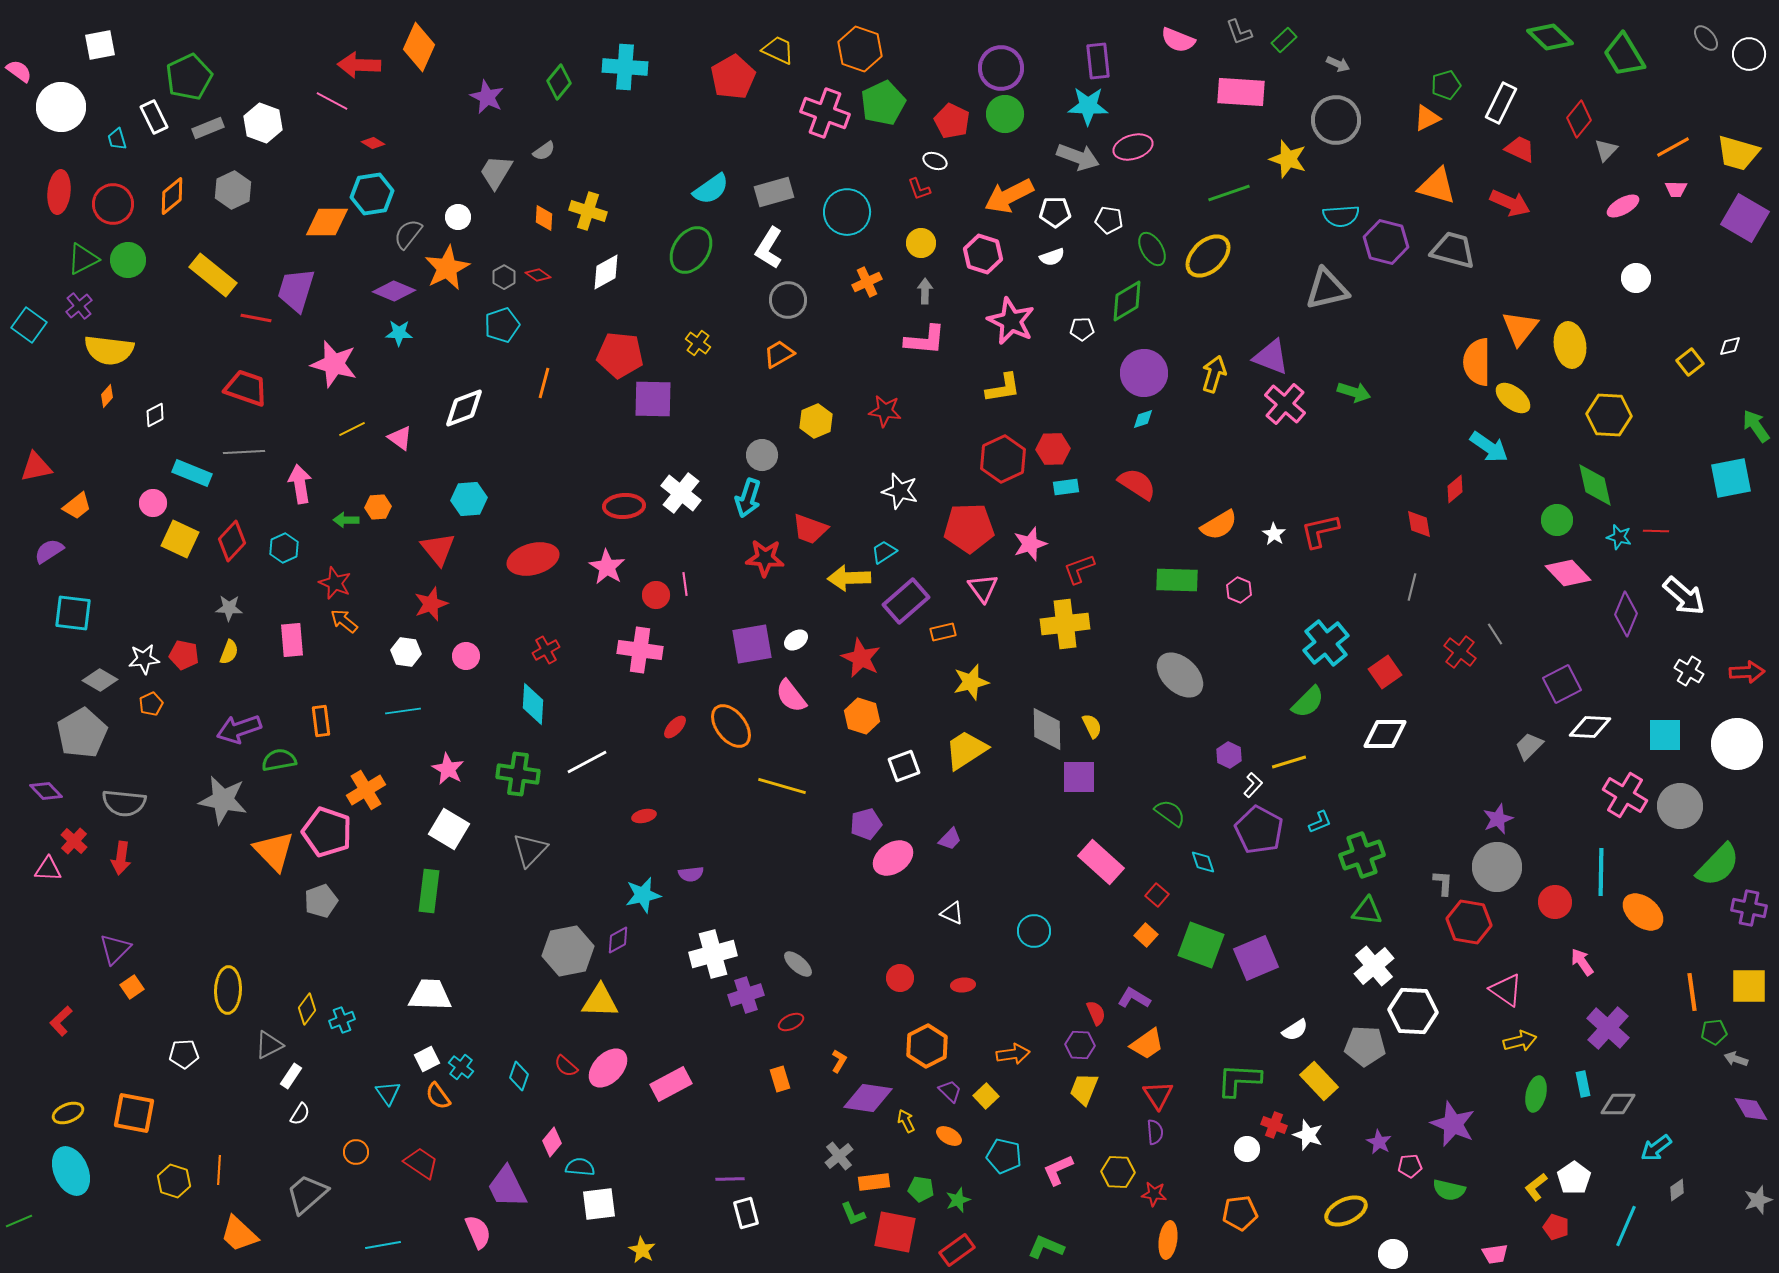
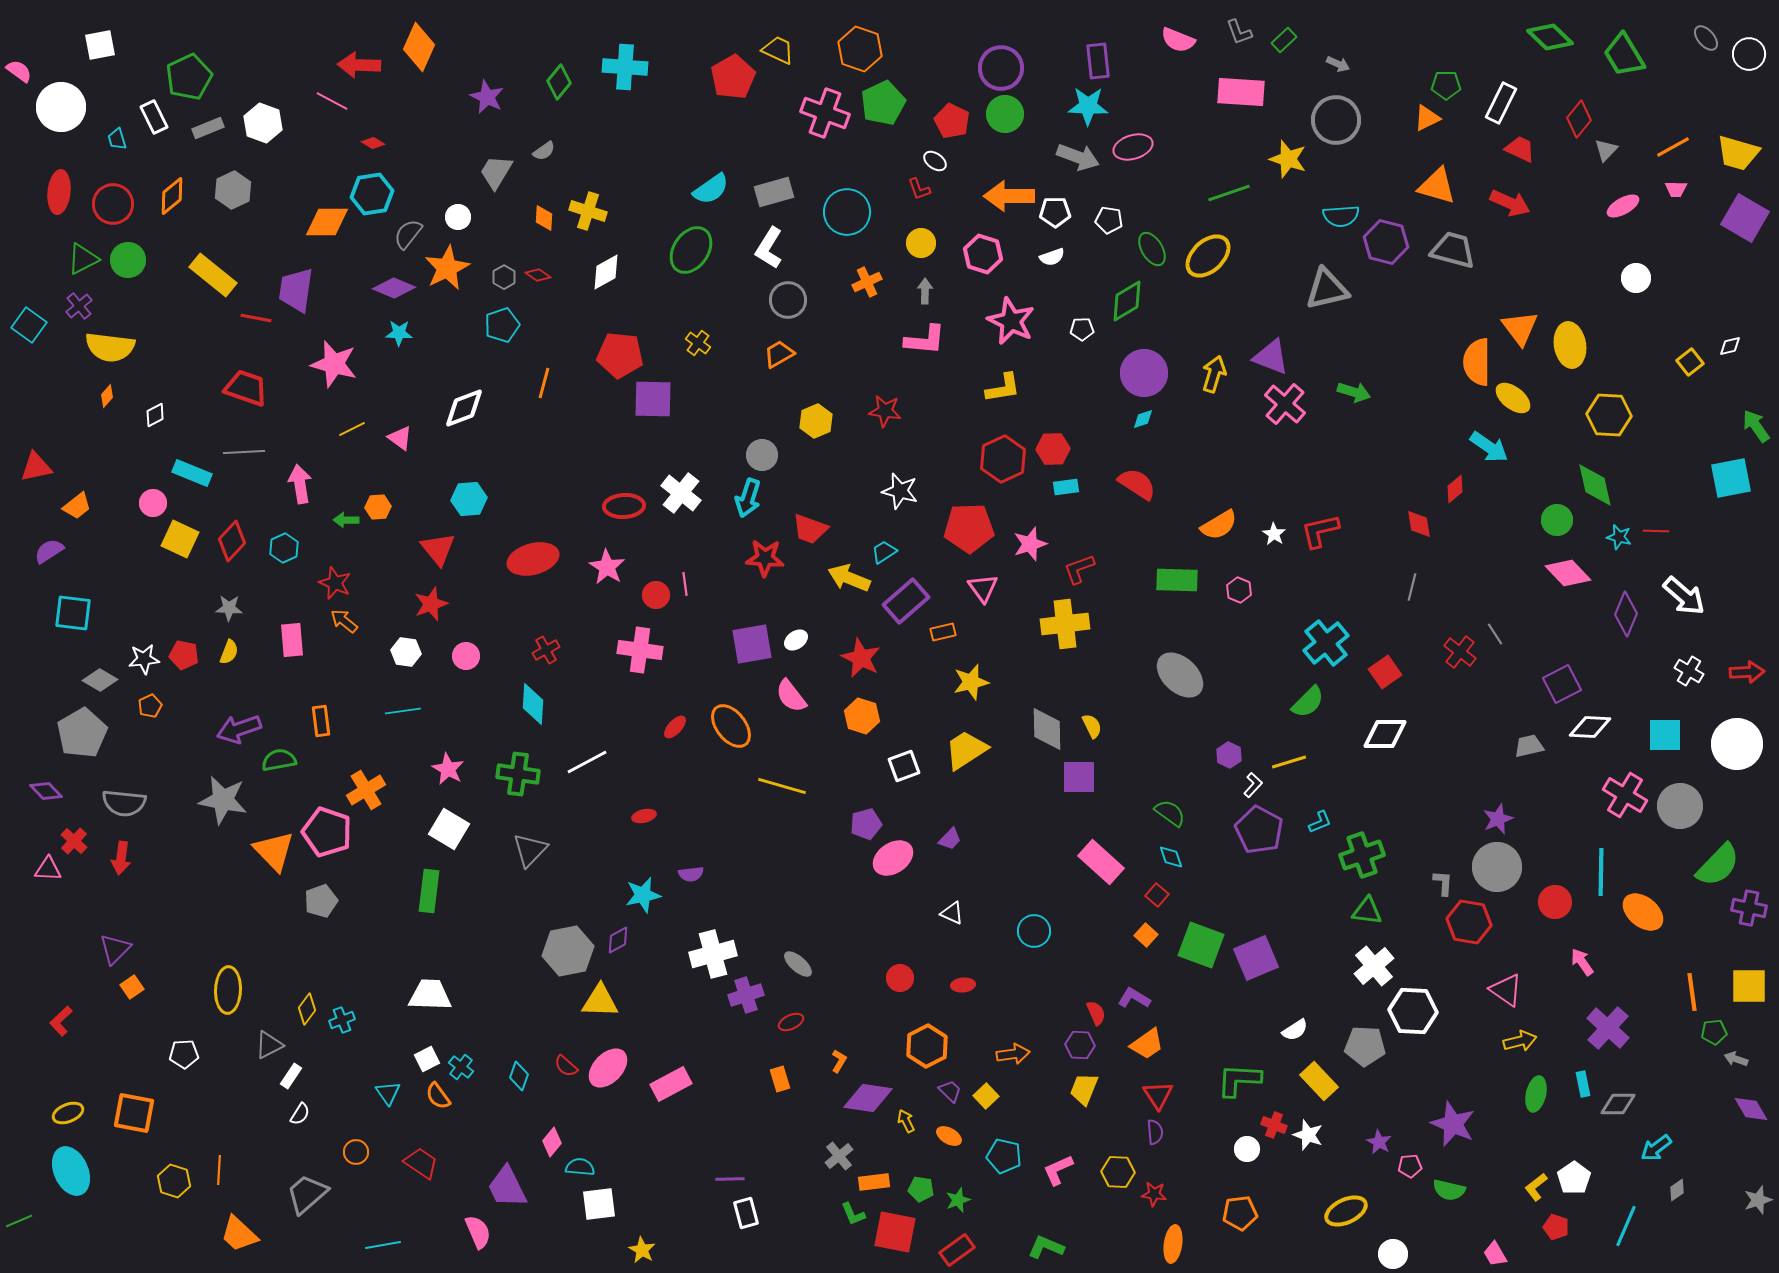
green pentagon at (1446, 85): rotated 16 degrees clockwise
white ellipse at (935, 161): rotated 15 degrees clockwise
orange arrow at (1009, 196): rotated 27 degrees clockwise
purple trapezoid at (296, 290): rotated 9 degrees counterclockwise
purple diamond at (394, 291): moved 3 px up
orange triangle at (1520, 328): rotated 15 degrees counterclockwise
yellow semicircle at (109, 350): moved 1 px right, 3 px up
yellow arrow at (849, 578): rotated 24 degrees clockwise
orange pentagon at (151, 704): moved 1 px left, 2 px down
gray trapezoid at (1529, 746): rotated 32 degrees clockwise
cyan diamond at (1203, 862): moved 32 px left, 5 px up
orange ellipse at (1168, 1240): moved 5 px right, 4 px down
pink trapezoid at (1495, 1254): rotated 68 degrees clockwise
